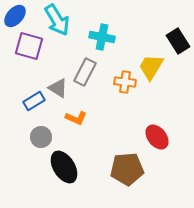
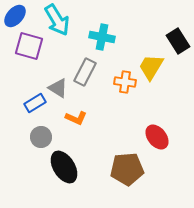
blue rectangle: moved 1 px right, 2 px down
